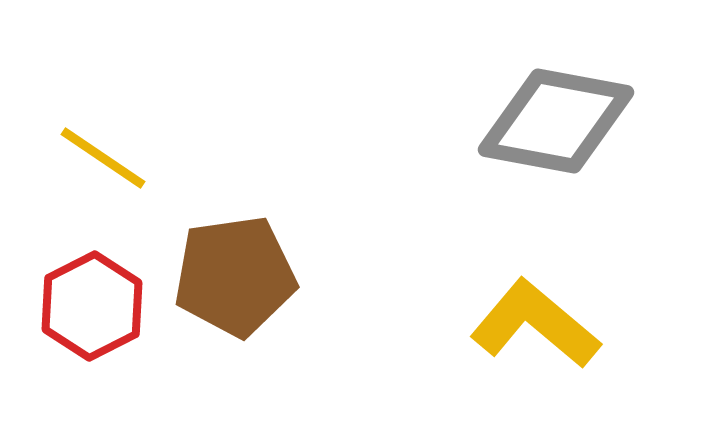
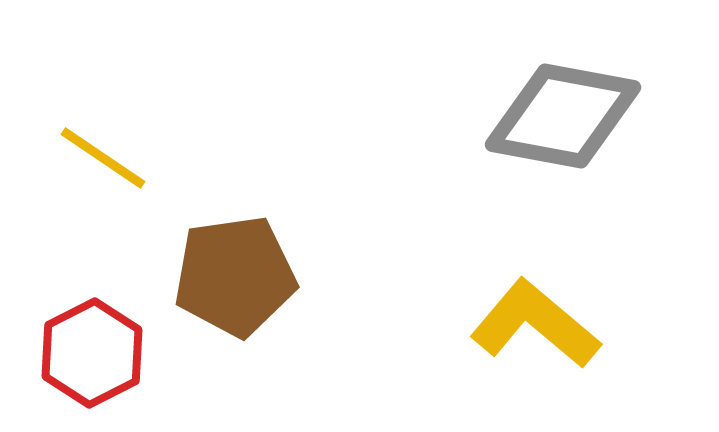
gray diamond: moved 7 px right, 5 px up
red hexagon: moved 47 px down
